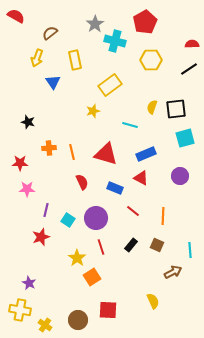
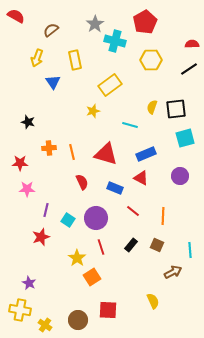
brown semicircle at (50, 33): moved 1 px right, 3 px up
